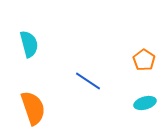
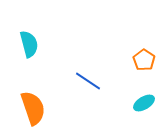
cyan ellipse: moved 1 px left; rotated 15 degrees counterclockwise
